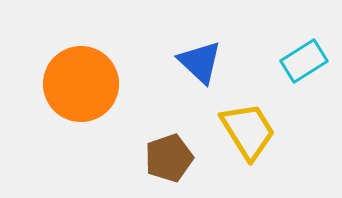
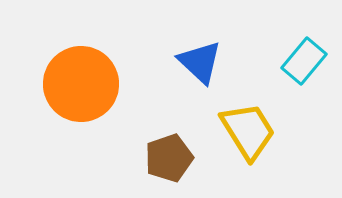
cyan rectangle: rotated 18 degrees counterclockwise
